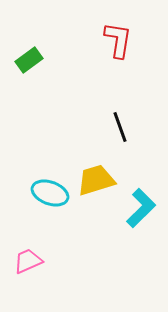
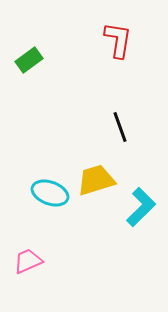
cyan L-shape: moved 1 px up
